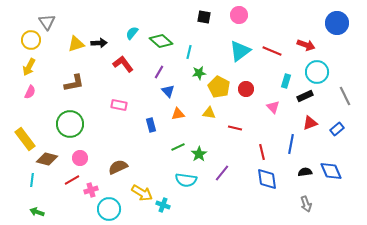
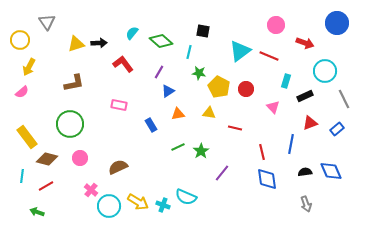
pink circle at (239, 15): moved 37 px right, 10 px down
black square at (204, 17): moved 1 px left, 14 px down
yellow circle at (31, 40): moved 11 px left
red arrow at (306, 45): moved 1 px left, 2 px up
red line at (272, 51): moved 3 px left, 5 px down
cyan circle at (317, 72): moved 8 px right, 1 px up
green star at (199, 73): rotated 16 degrees clockwise
blue triangle at (168, 91): rotated 40 degrees clockwise
pink semicircle at (30, 92): moved 8 px left; rotated 24 degrees clockwise
gray line at (345, 96): moved 1 px left, 3 px down
blue rectangle at (151, 125): rotated 16 degrees counterclockwise
yellow rectangle at (25, 139): moved 2 px right, 2 px up
green star at (199, 154): moved 2 px right, 3 px up
cyan line at (32, 180): moved 10 px left, 4 px up
red line at (72, 180): moved 26 px left, 6 px down
cyan semicircle at (186, 180): moved 17 px down; rotated 15 degrees clockwise
pink cross at (91, 190): rotated 32 degrees counterclockwise
yellow arrow at (142, 193): moved 4 px left, 9 px down
cyan circle at (109, 209): moved 3 px up
